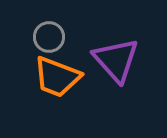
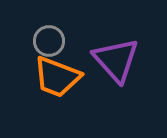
gray circle: moved 4 px down
